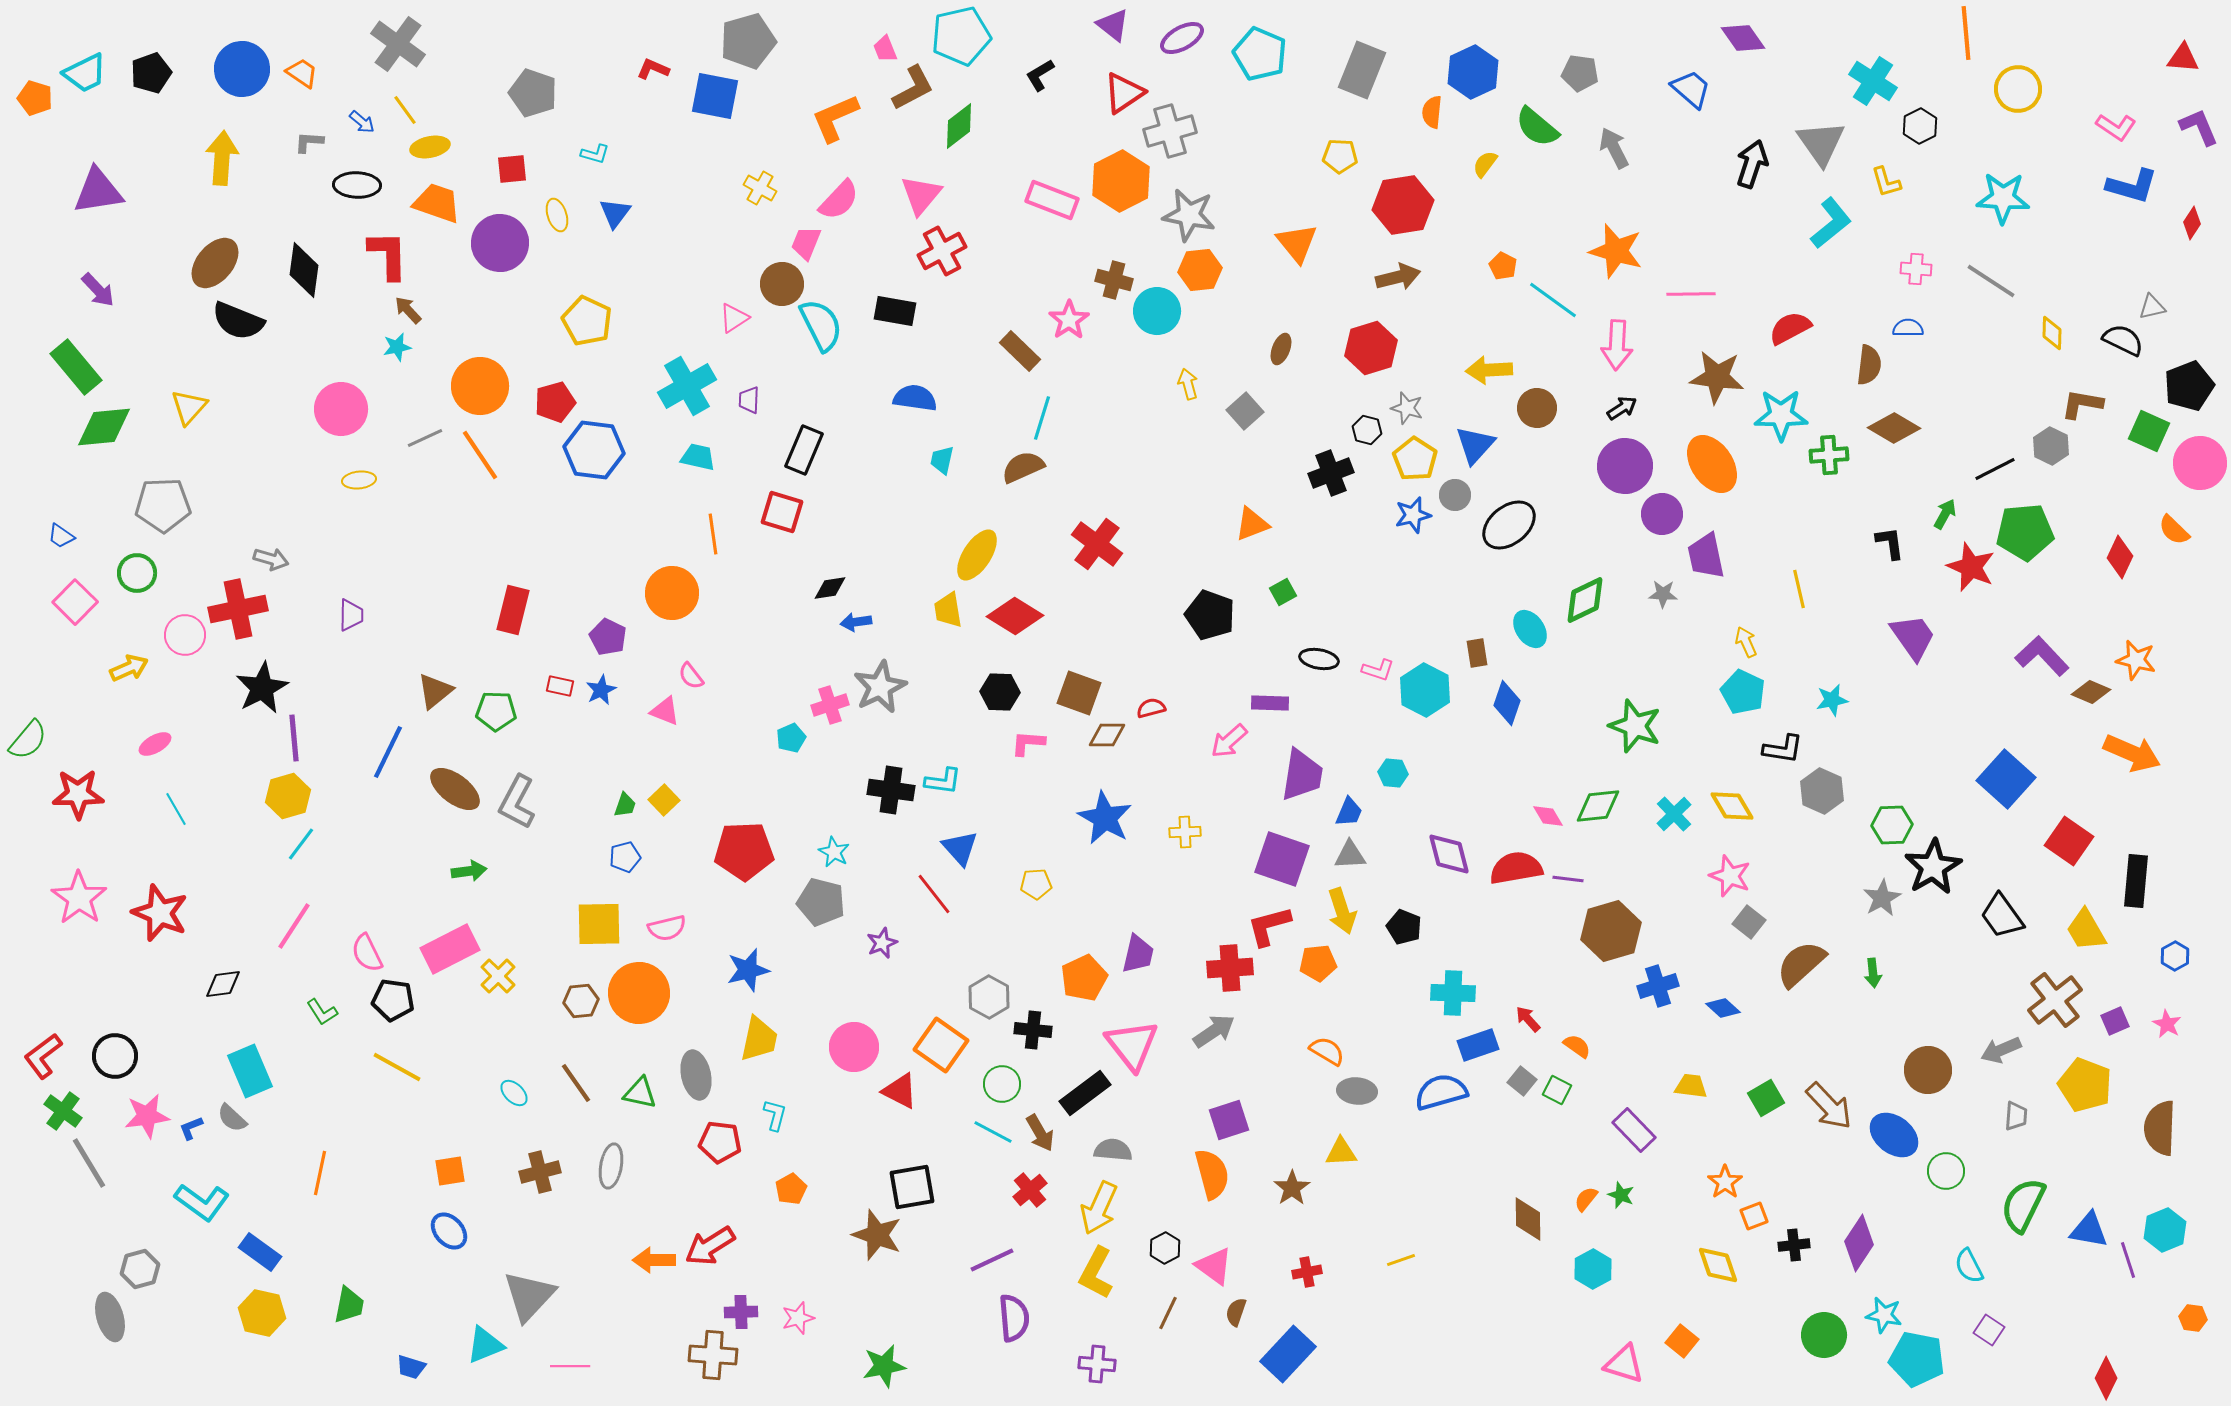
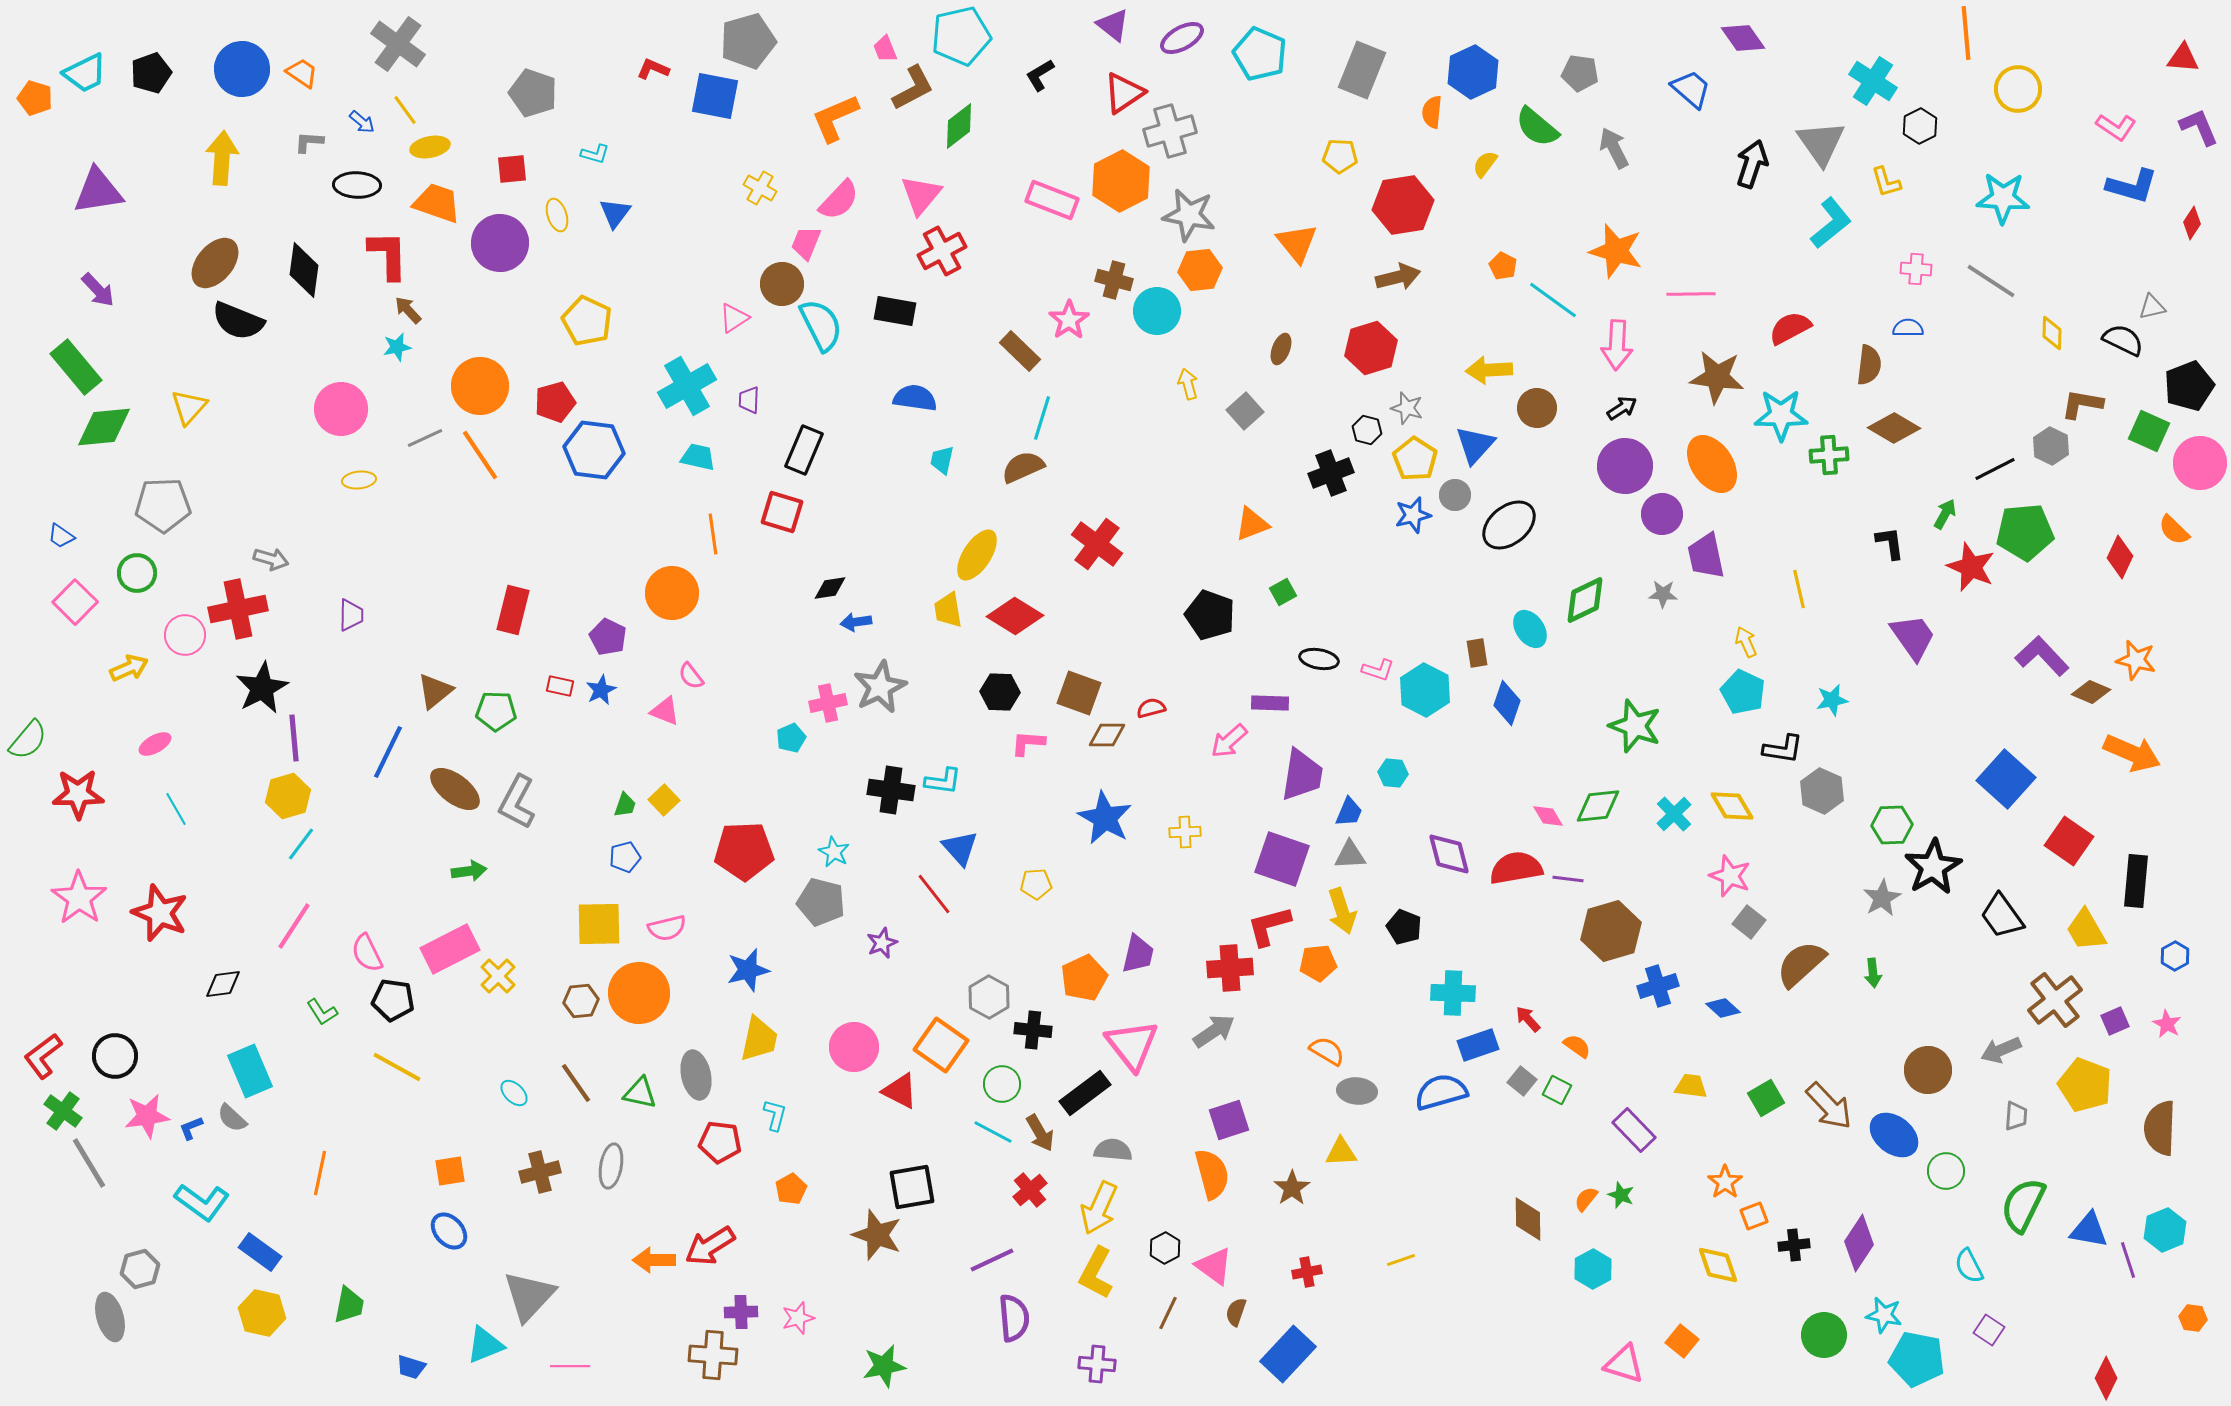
pink cross at (830, 705): moved 2 px left, 2 px up; rotated 6 degrees clockwise
